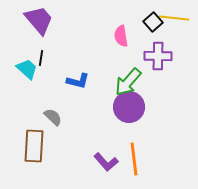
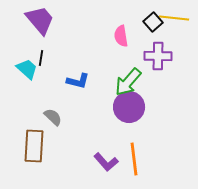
purple trapezoid: moved 1 px right
